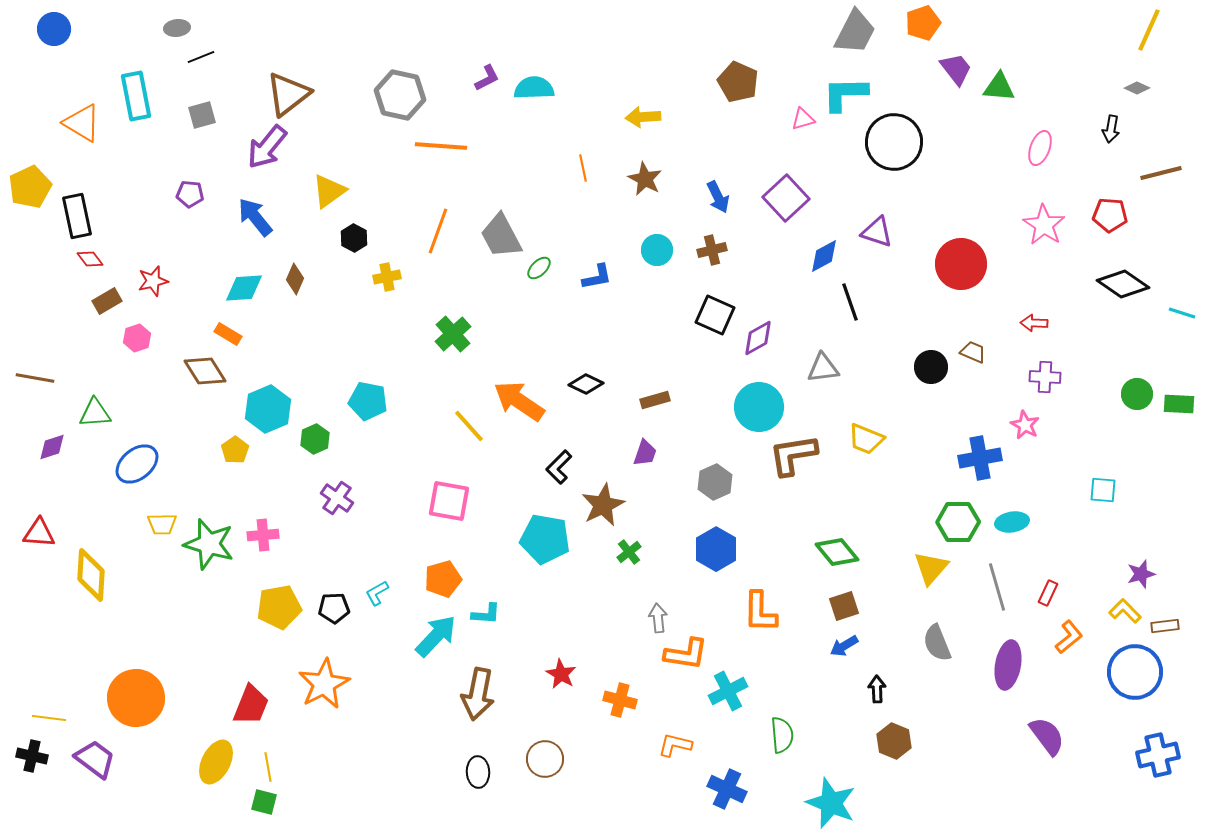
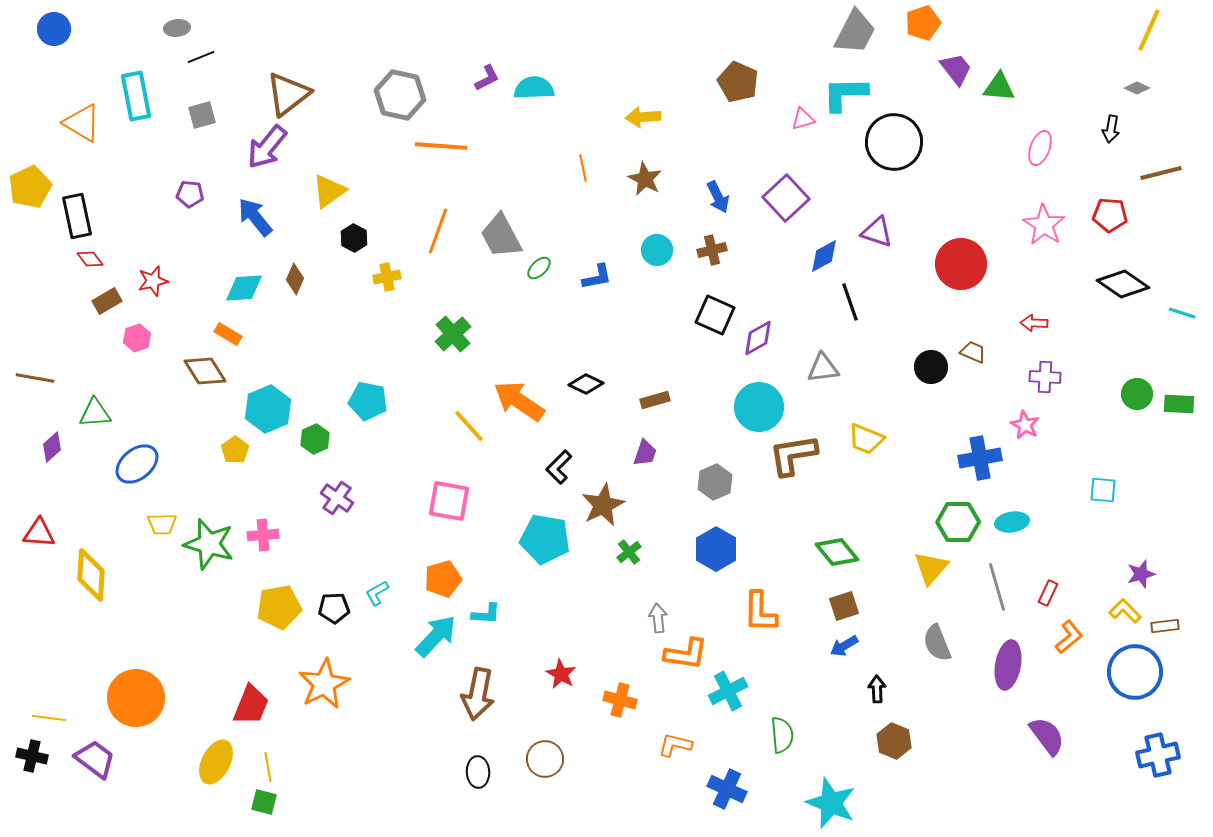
purple diamond at (52, 447): rotated 24 degrees counterclockwise
